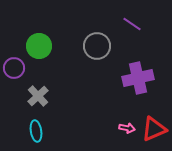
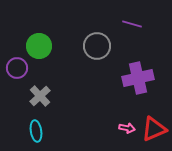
purple line: rotated 18 degrees counterclockwise
purple circle: moved 3 px right
gray cross: moved 2 px right
